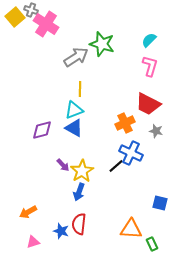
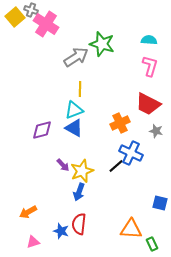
cyan semicircle: rotated 49 degrees clockwise
orange cross: moved 5 px left
yellow star: rotated 10 degrees clockwise
